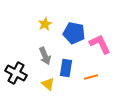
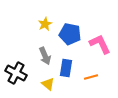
blue pentagon: moved 4 px left, 1 px down
